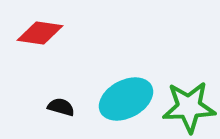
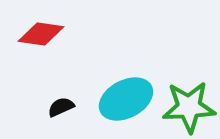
red diamond: moved 1 px right, 1 px down
black semicircle: rotated 40 degrees counterclockwise
